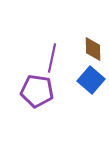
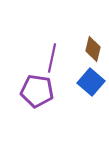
brown diamond: rotated 15 degrees clockwise
blue square: moved 2 px down
